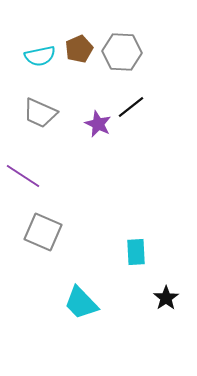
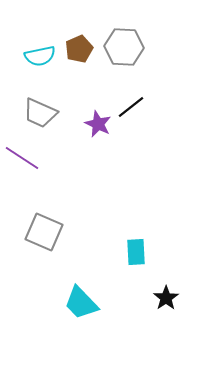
gray hexagon: moved 2 px right, 5 px up
purple line: moved 1 px left, 18 px up
gray square: moved 1 px right
